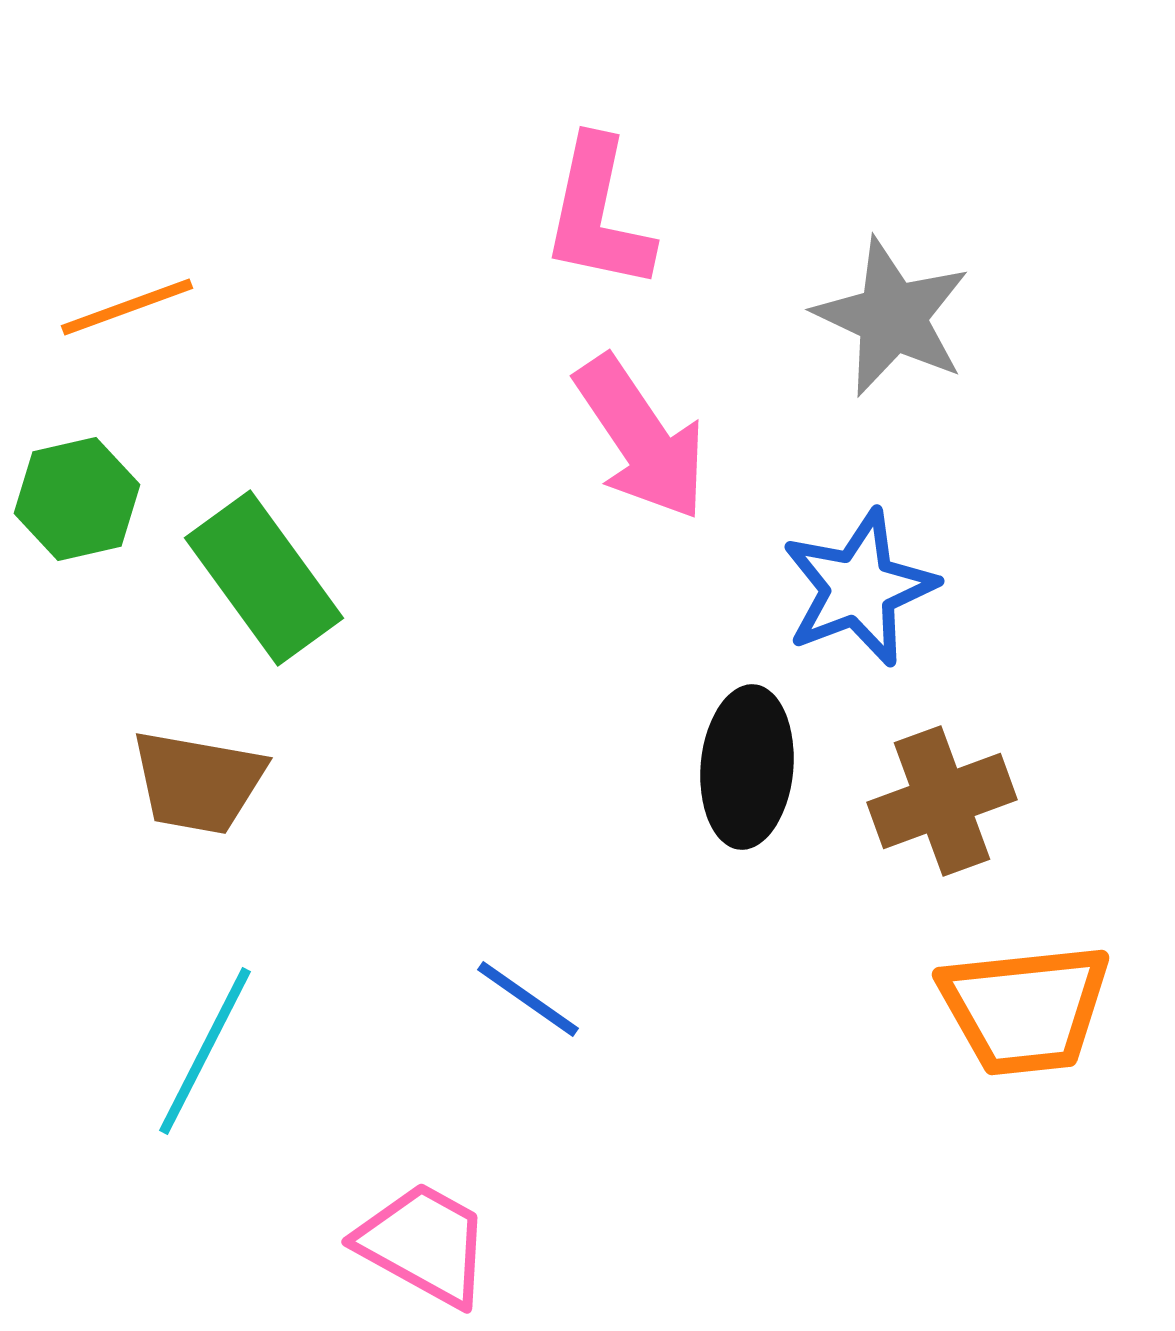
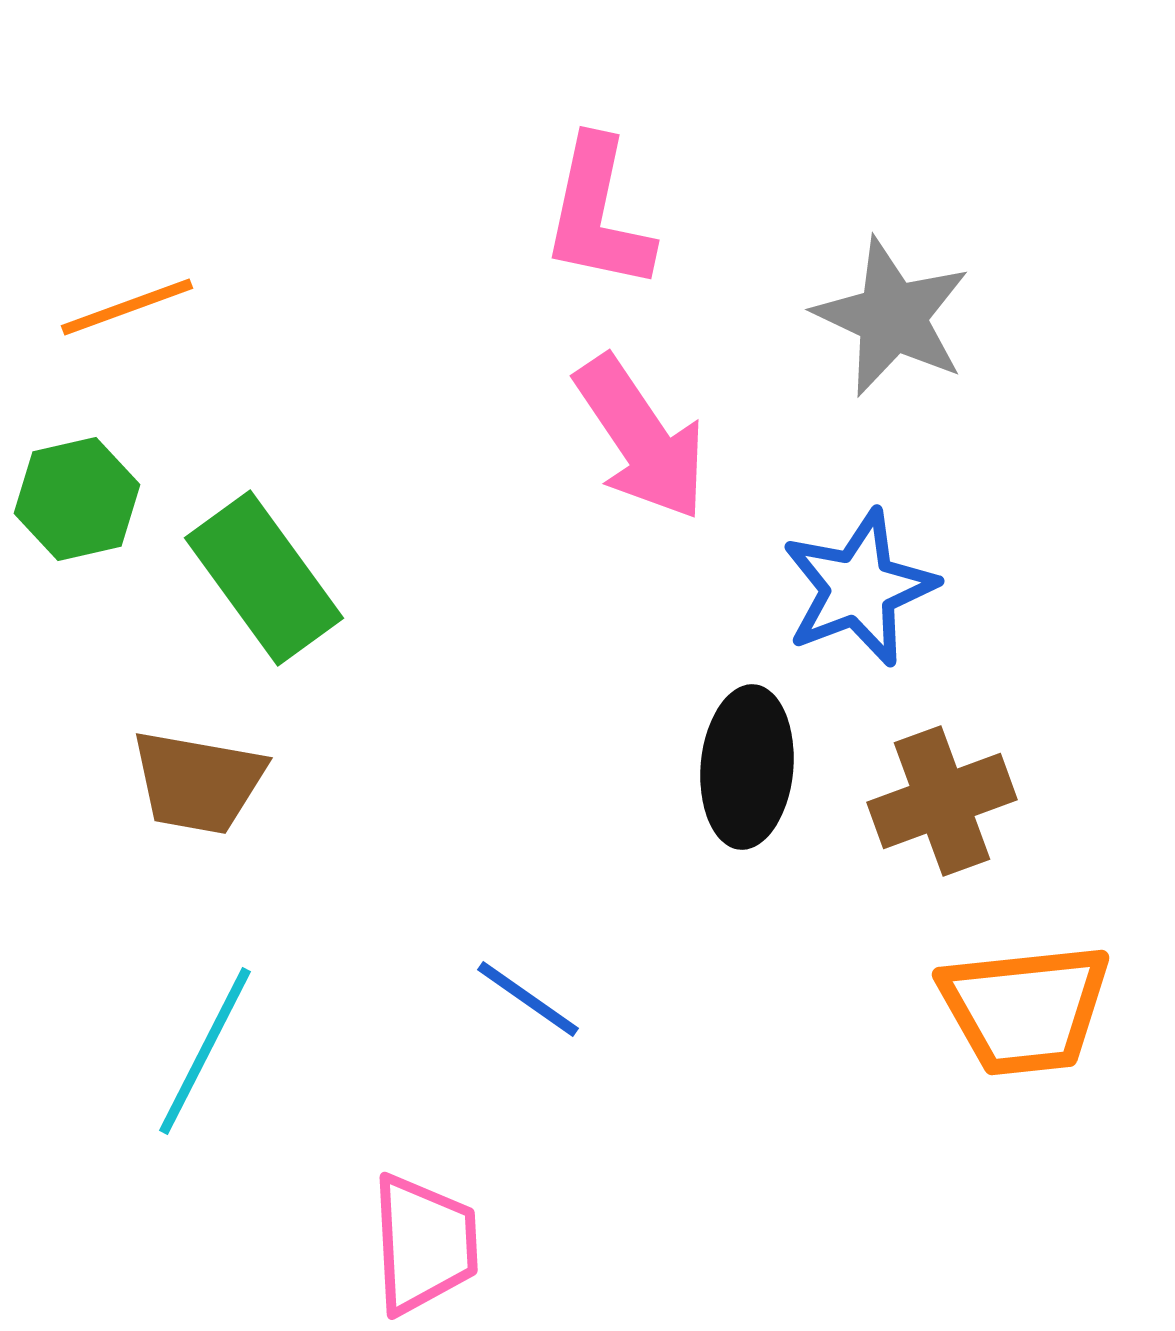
pink trapezoid: rotated 58 degrees clockwise
